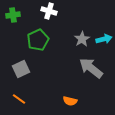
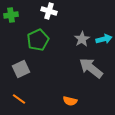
green cross: moved 2 px left
